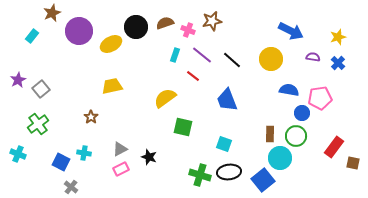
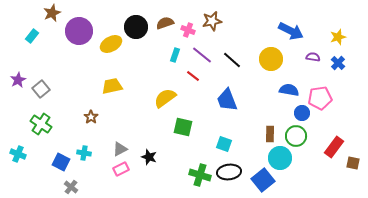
green cross at (38, 124): moved 3 px right; rotated 20 degrees counterclockwise
